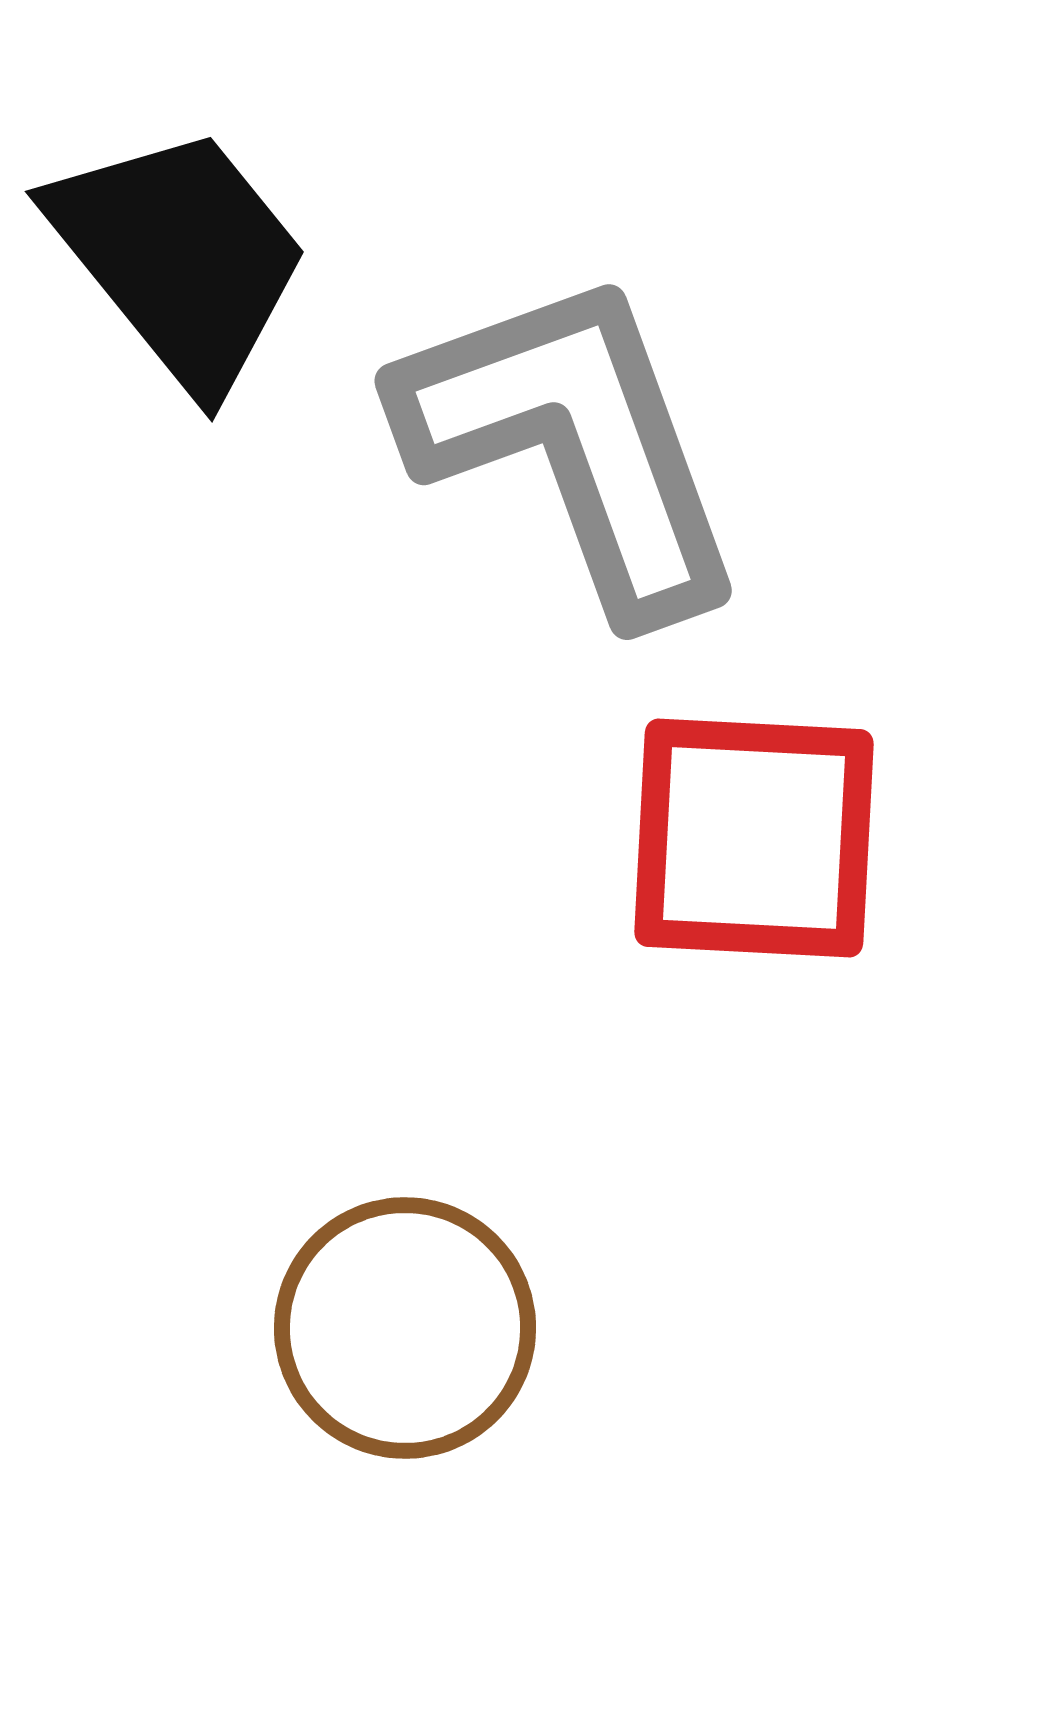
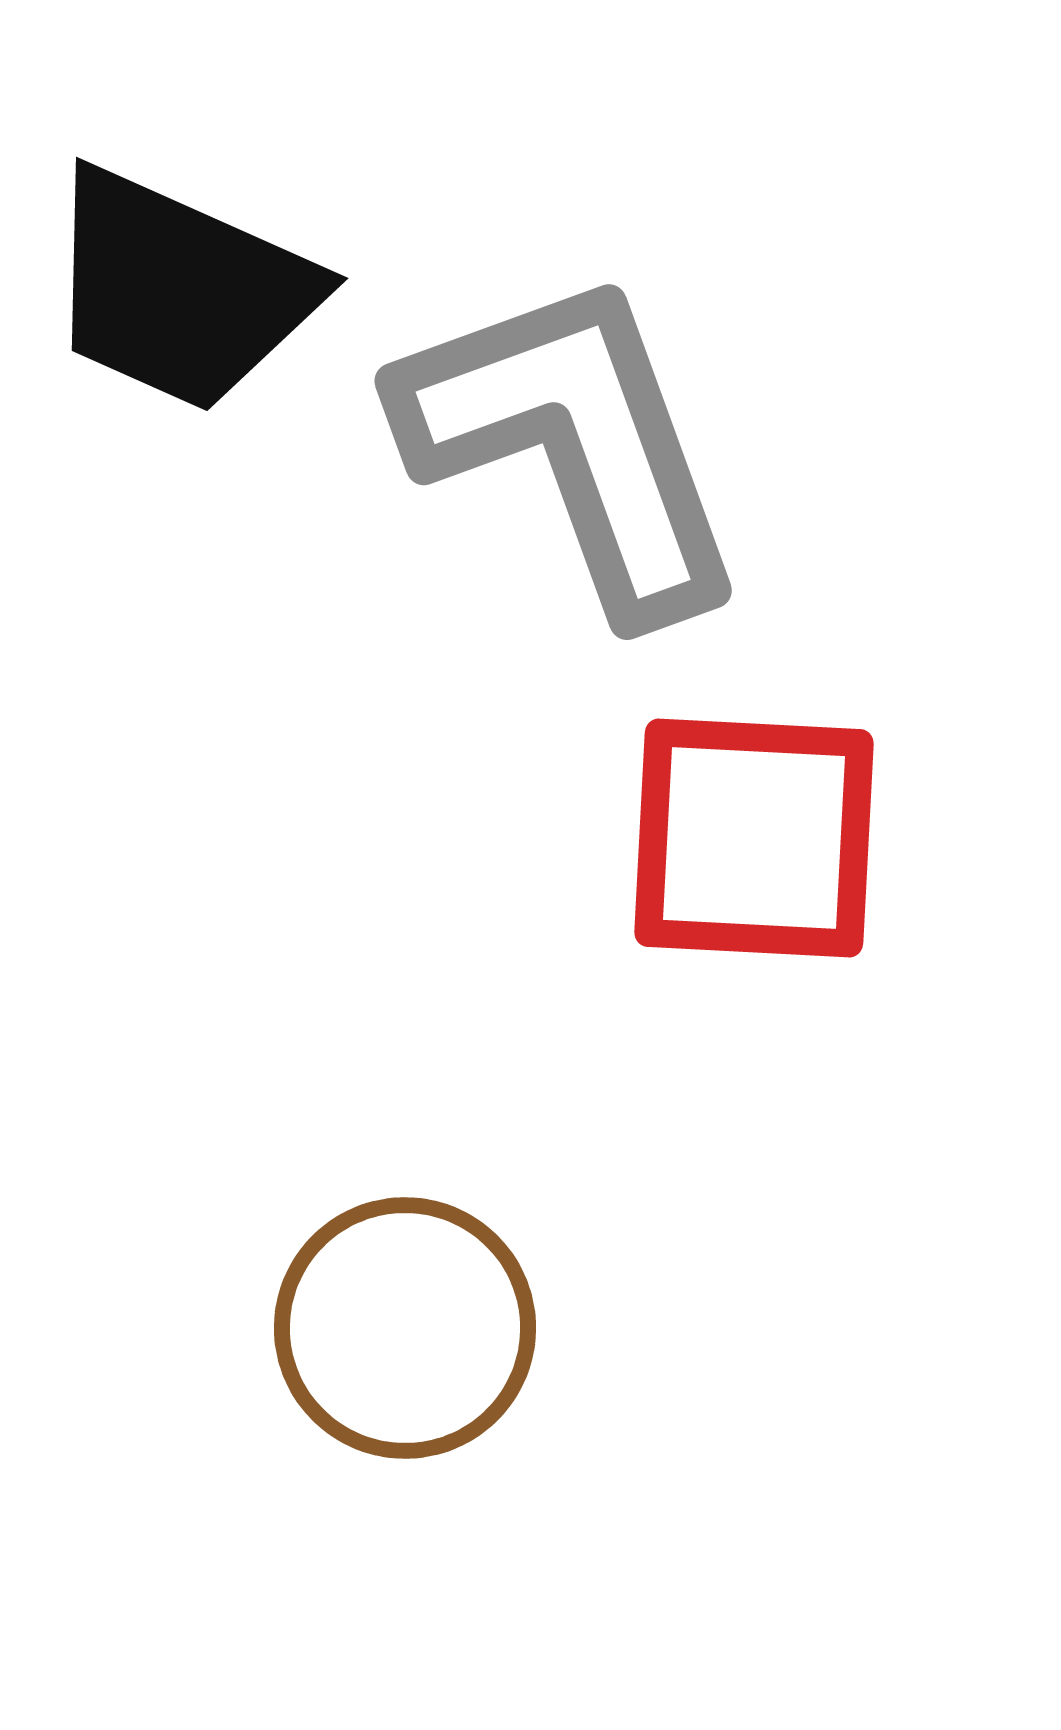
black trapezoid: moved 33 px down; rotated 153 degrees clockwise
